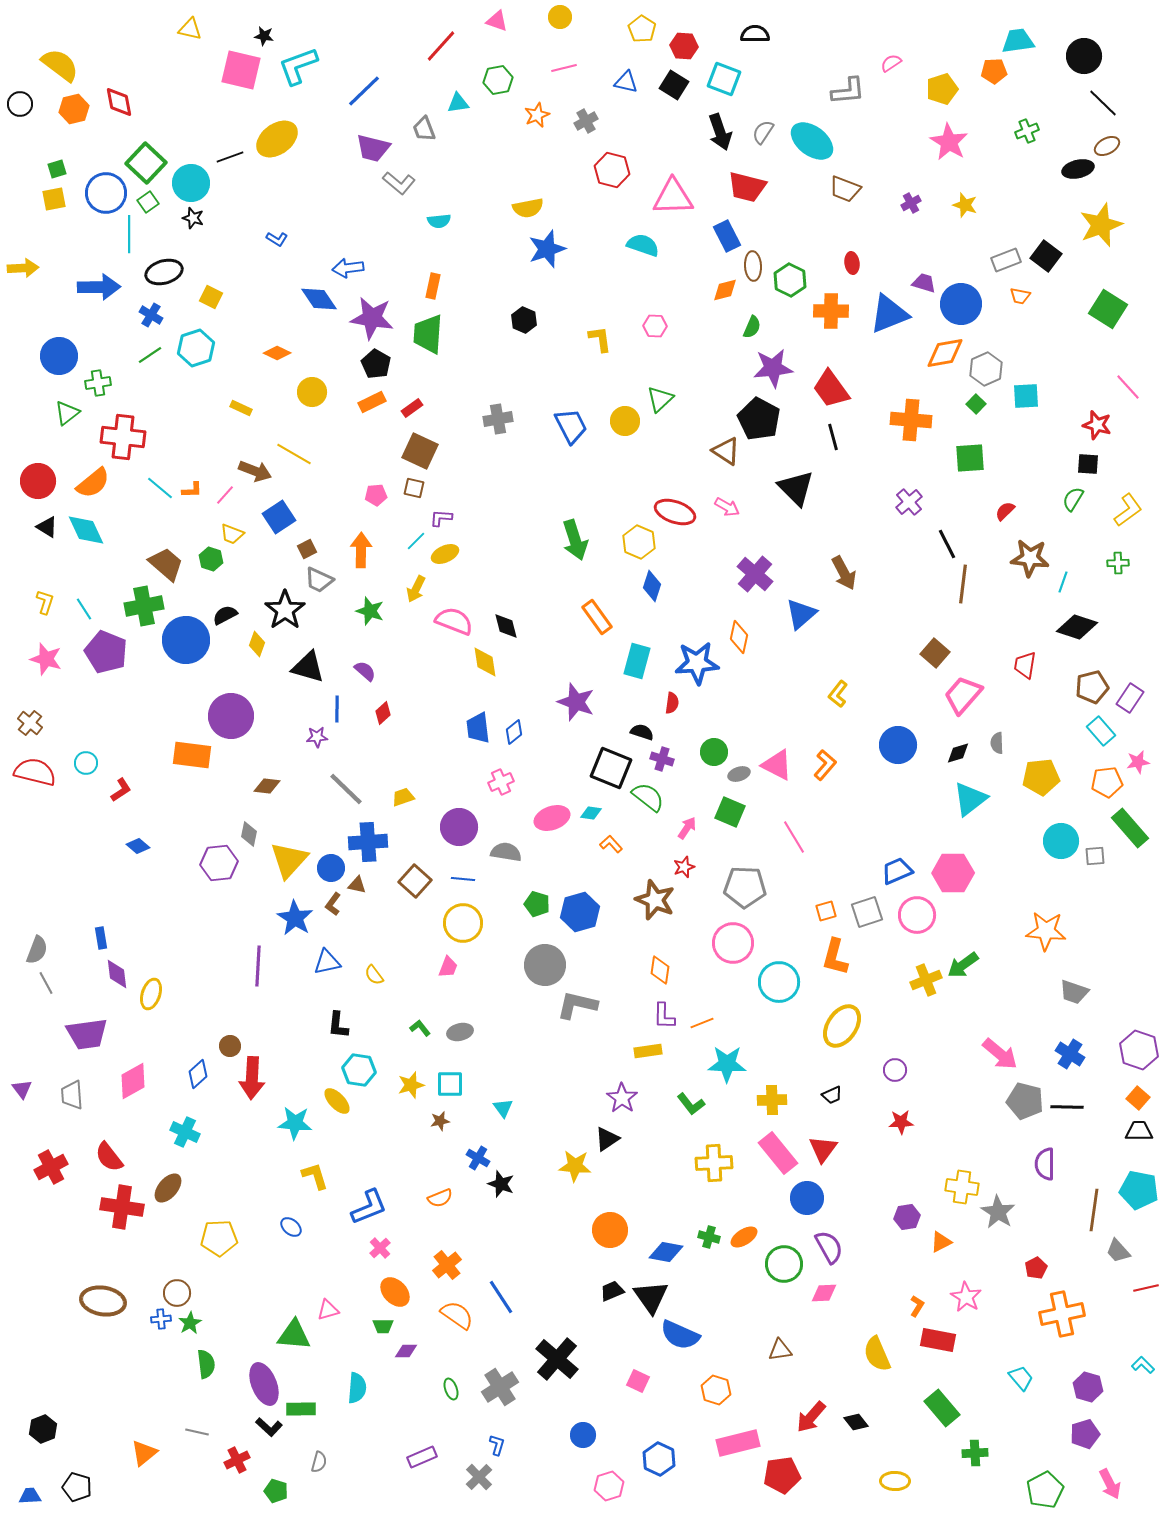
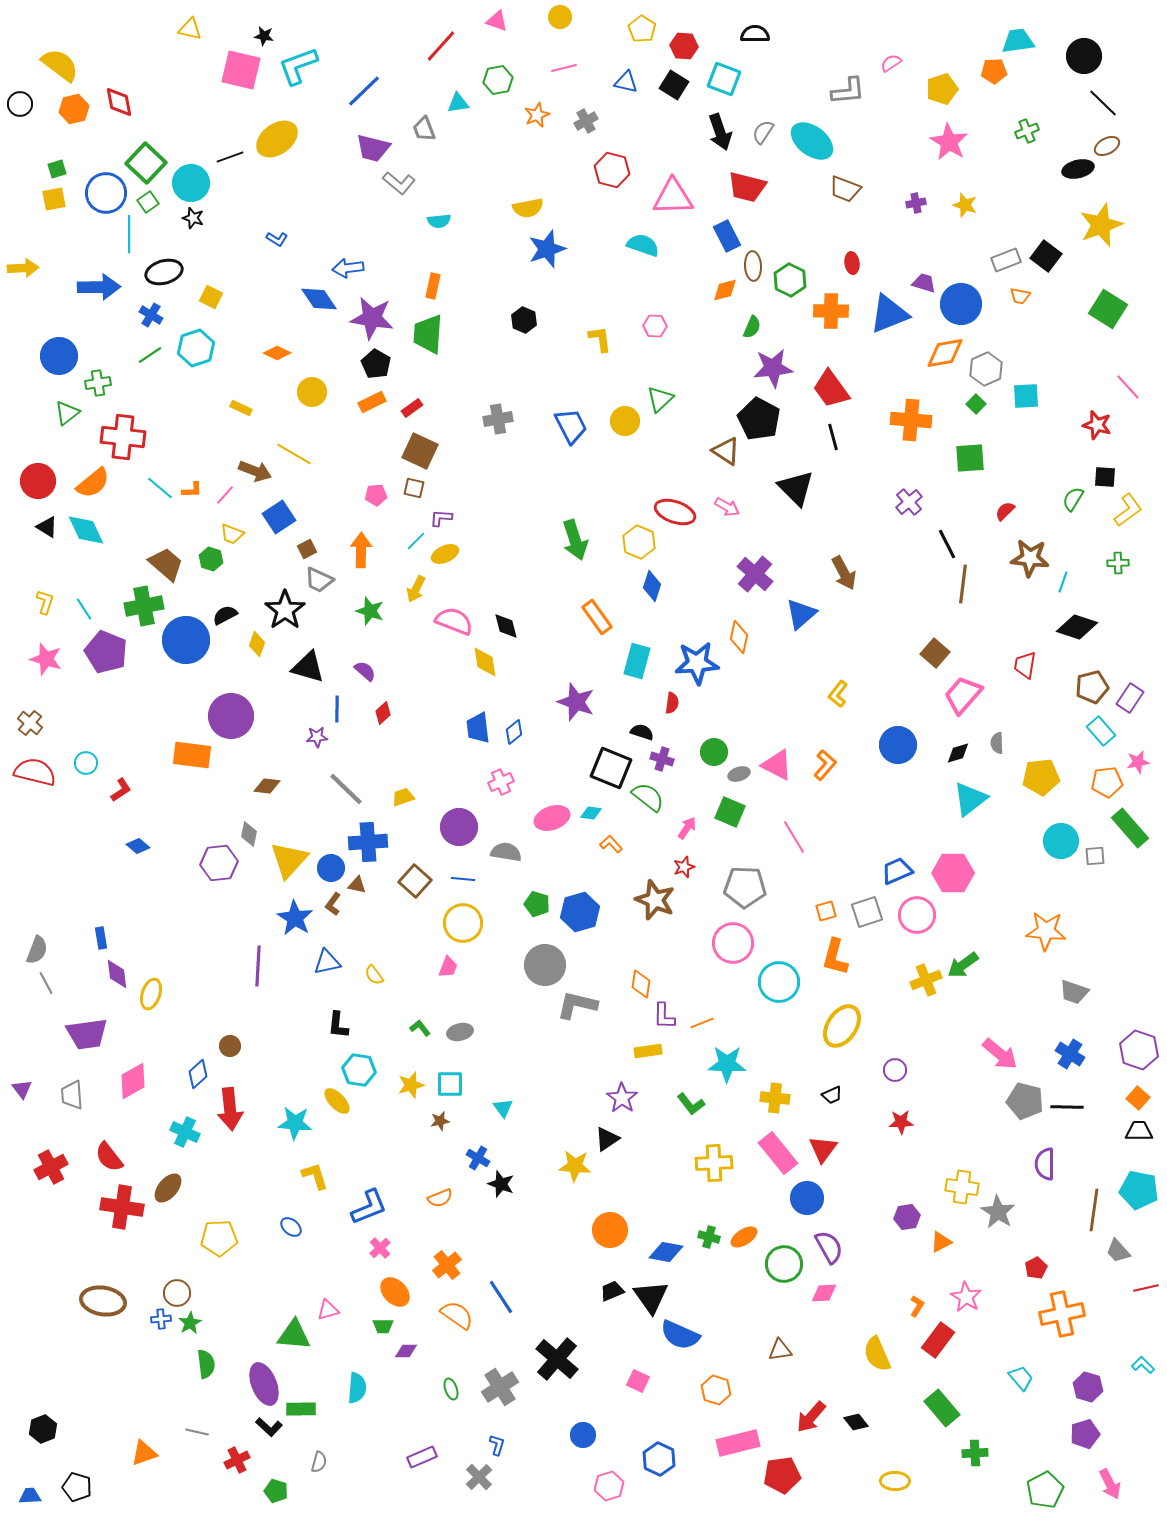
purple cross at (911, 203): moved 5 px right; rotated 18 degrees clockwise
black square at (1088, 464): moved 17 px right, 13 px down
orange diamond at (660, 970): moved 19 px left, 14 px down
red arrow at (252, 1078): moved 22 px left, 31 px down; rotated 9 degrees counterclockwise
yellow cross at (772, 1100): moved 3 px right, 2 px up; rotated 8 degrees clockwise
red rectangle at (938, 1340): rotated 64 degrees counterclockwise
orange triangle at (144, 1453): rotated 20 degrees clockwise
